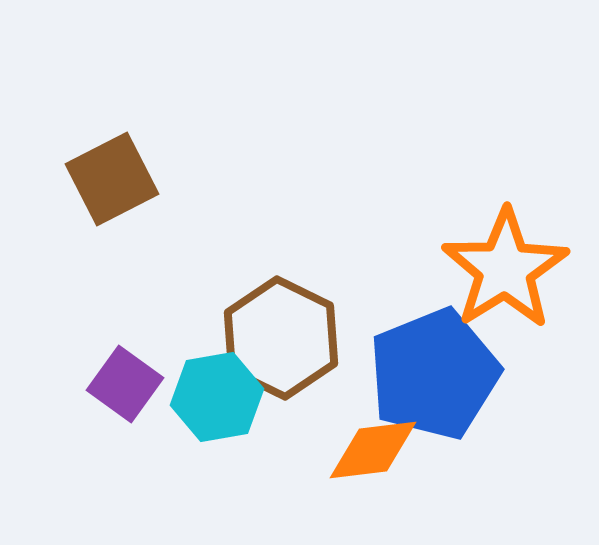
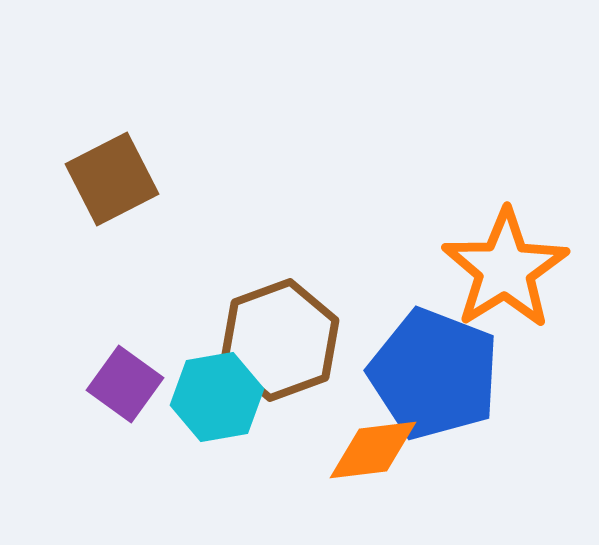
brown hexagon: moved 1 px left, 2 px down; rotated 14 degrees clockwise
blue pentagon: rotated 29 degrees counterclockwise
